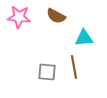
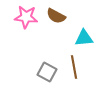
pink star: moved 7 px right
gray square: rotated 24 degrees clockwise
